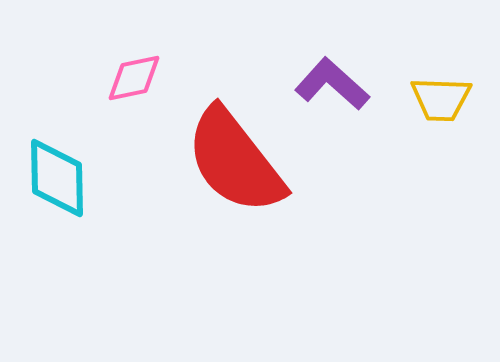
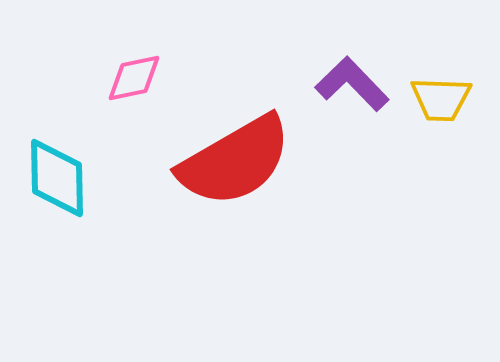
purple L-shape: moved 20 px right; rotated 4 degrees clockwise
red semicircle: rotated 82 degrees counterclockwise
